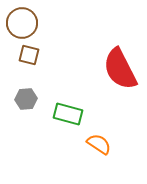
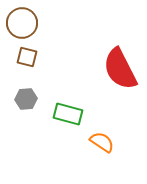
brown square: moved 2 px left, 2 px down
orange semicircle: moved 3 px right, 2 px up
